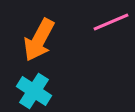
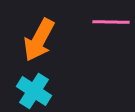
pink line: rotated 24 degrees clockwise
